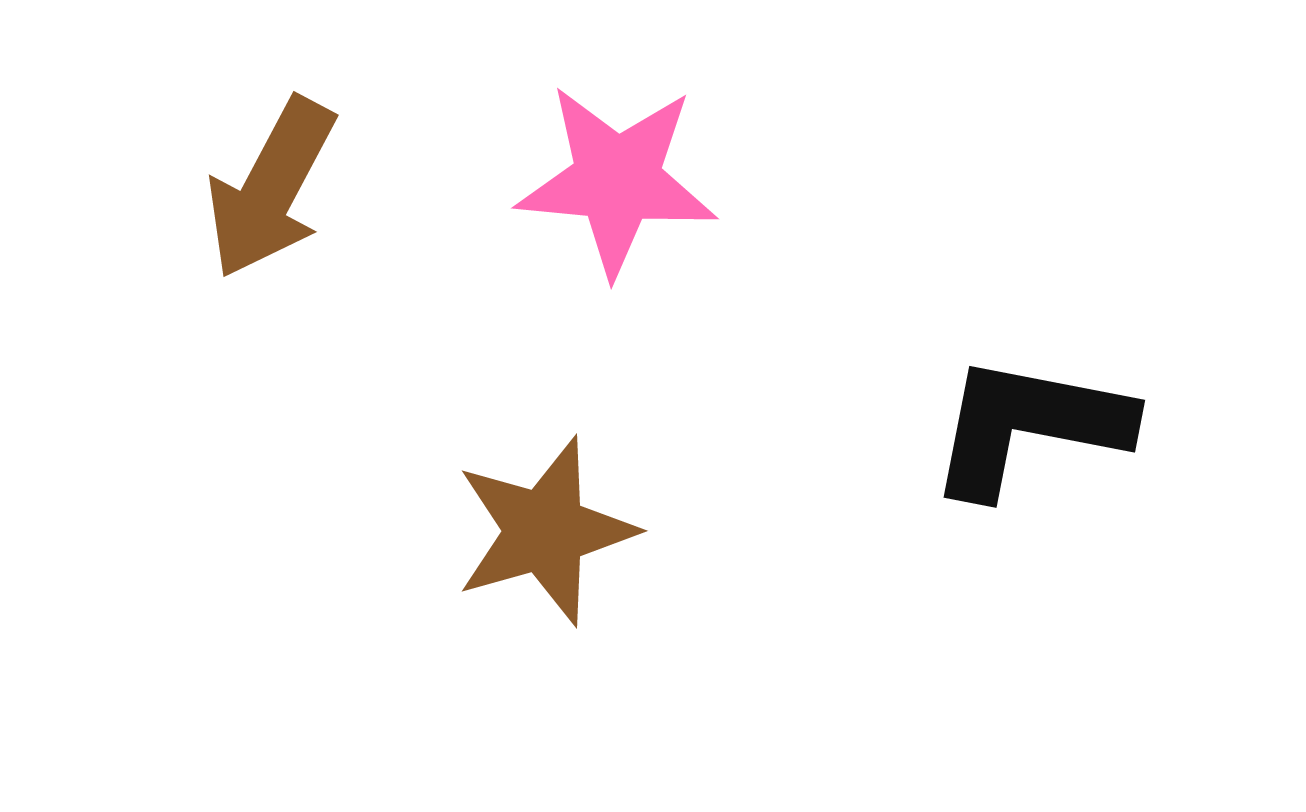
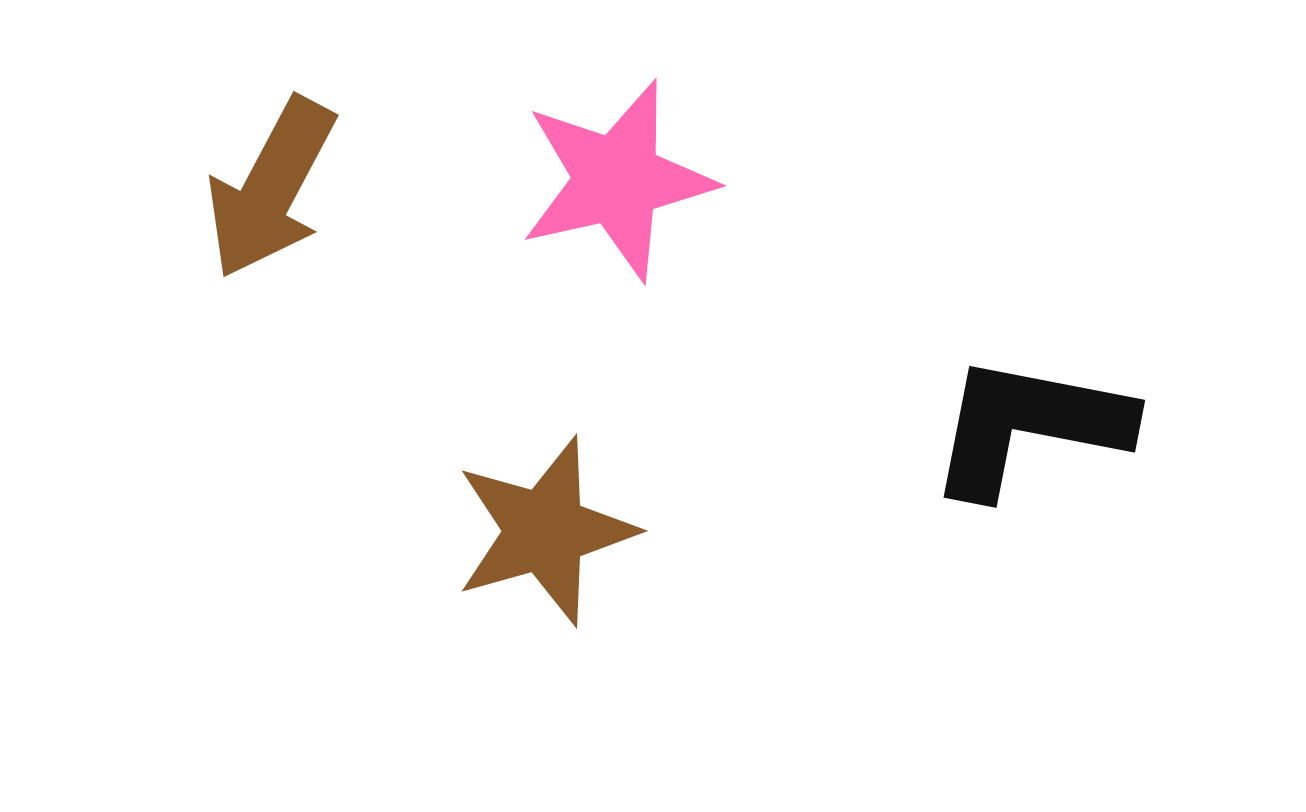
pink star: rotated 18 degrees counterclockwise
